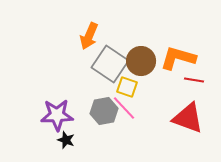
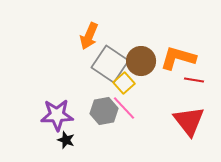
yellow square: moved 3 px left, 4 px up; rotated 30 degrees clockwise
red triangle: moved 1 px right, 3 px down; rotated 32 degrees clockwise
